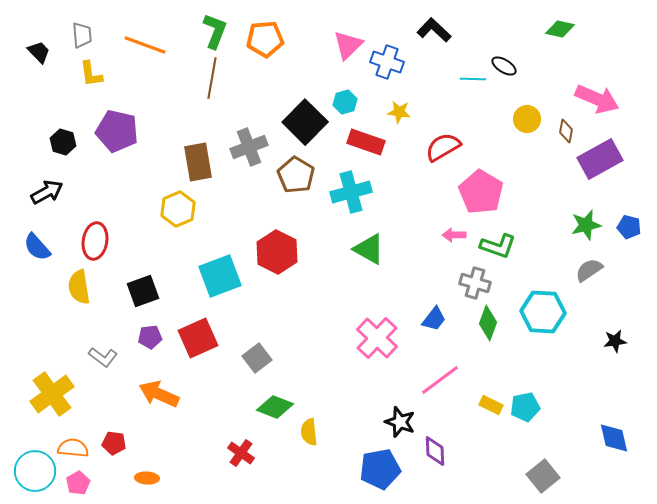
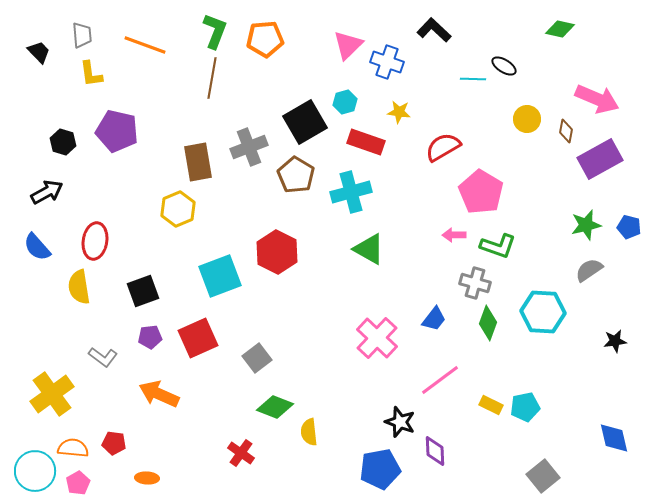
black square at (305, 122): rotated 15 degrees clockwise
